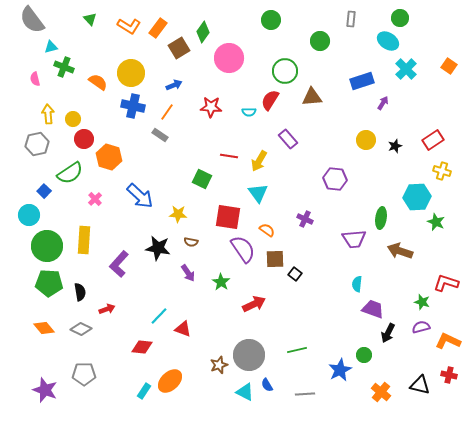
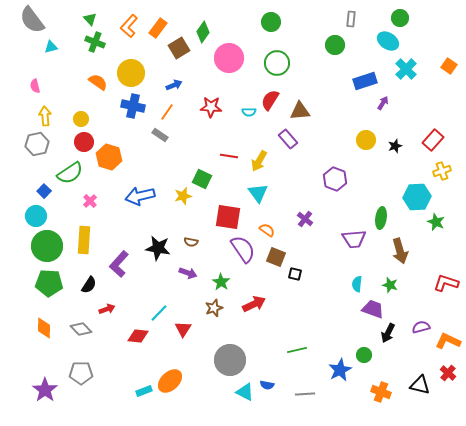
green circle at (271, 20): moved 2 px down
orange L-shape at (129, 26): rotated 100 degrees clockwise
green circle at (320, 41): moved 15 px right, 4 px down
green cross at (64, 67): moved 31 px right, 25 px up
green circle at (285, 71): moved 8 px left, 8 px up
pink semicircle at (35, 79): moved 7 px down
blue rectangle at (362, 81): moved 3 px right
brown triangle at (312, 97): moved 12 px left, 14 px down
yellow arrow at (48, 114): moved 3 px left, 2 px down
yellow circle at (73, 119): moved 8 px right
red circle at (84, 139): moved 3 px down
red rectangle at (433, 140): rotated 15 degrees counterclockwise
yellow cross at (442, 171): rotated 36 degrees counterclockwise
purple hexagon at (335, 179): rotated 15 degrees clockwise
blue arrow at (140, 196): rotated 124 degrees clockwise
pink cross at (95, 199): moved 5 px left, 2 px down
yellow star at (178, 214): moved 5 px right, 18 px up; rotated 18 degrees counterclockwise
cyan circle at (29, 215): moved 7 px right, 1 px down
purple cross at (305, 219): rotated 14 degrees clockwise
brown arrow at (400, 251): rotated 125 degrees counterclockwise
brown square at (275, 259): moved 1 px right, 2 px up; rotated 24 degrees clockwise
purple arrow at (188, 273): rotated 36 degrees counterclockwise
black square at (295, 274): rotated 24 degrees counterclockwise
black semicircle at (80, 292): moved 9 px right, 7 px up; rotated 42 degrees clockwise
green star at (422, 302): moved 32 px left, 17 px up
cyan line at (159, 316): moved 3 px up
orange diamond at (44, 328): rotated 40 degrees clockwise
gray diamond at (81, 329): rotated 20 degrees clockwise
red triangle at (183, 329): rotated 42 degrees clockwise
red diamond at (142, 347): moved 4 px left, 11 px up
gray circle at (249, 355): moved 19 px left, 5 px down
brown star at (219, 365): moved 5 px left, 57 px up
gray pentagon at (84, 374): moved 3 px left, 1 px up
red cross at (449, 375): moved 1 px left, 2 px up; rotated 28 degrees clockwise
blue semicircle at (267, 385): rotated 48 degrees counterclockwise
purple star at (45, 390): rotated 15 degrees clockwise
cyan rectangle at (144, 391): rotated 35 degrees clockwise
orange cross at (381, 392): rotated 18 degrees counterclockwise
